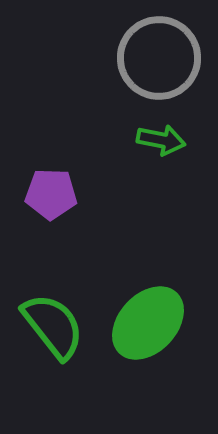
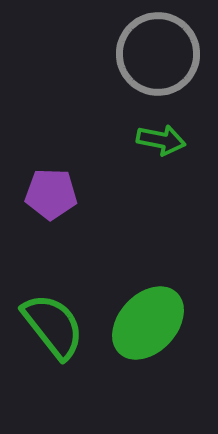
gray circle: moved 1 px left, 4 px up
